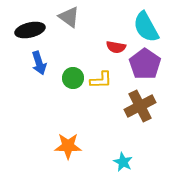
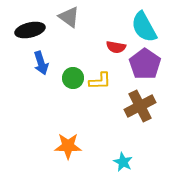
cyan semicircle: moved 2 px left
blue arrow: moved 2 px right
yellow L-shape: moved 1 px left, 1 px down
